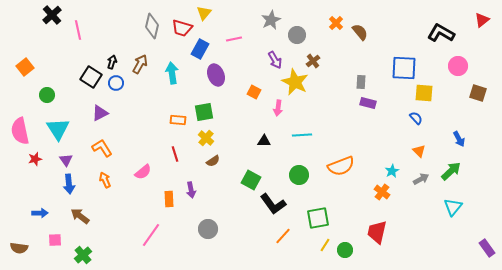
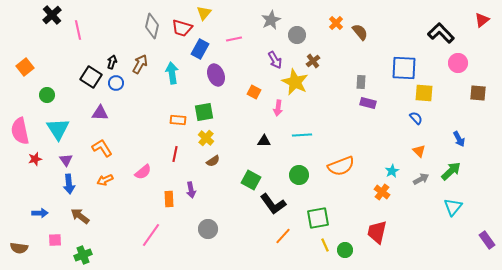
black L-shape at (441, 33): rotated 16 degrees clockwise
pink circle at (458, 66): moved 3 px up
brown square at (478, 93): rotated 12 degrees counterclockwise
purple triangle at (100, 113): rotated 30 degrees clockwise
red line at (175, 154): rotated 28 degrees clockwise
orange arrow at (105, 180): rotated 91 degrees counterclockwise
yellow line at (325, 245): rotated 56 degrees counterclockwise
purple rectangle at (487, 248): moved 8 px up
green cross at (83, 255): rotated 18 degrees clockwise
